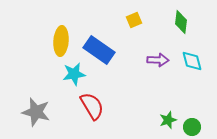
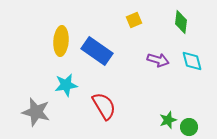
blue rectangle: moved 2 px left, 1 px down
purple arrow: rotated 15 degrees clockwise
cyan star: moved 8 px left, 11 px down
red semicircle: moved 12 px right
green circle: moved 3 px left
